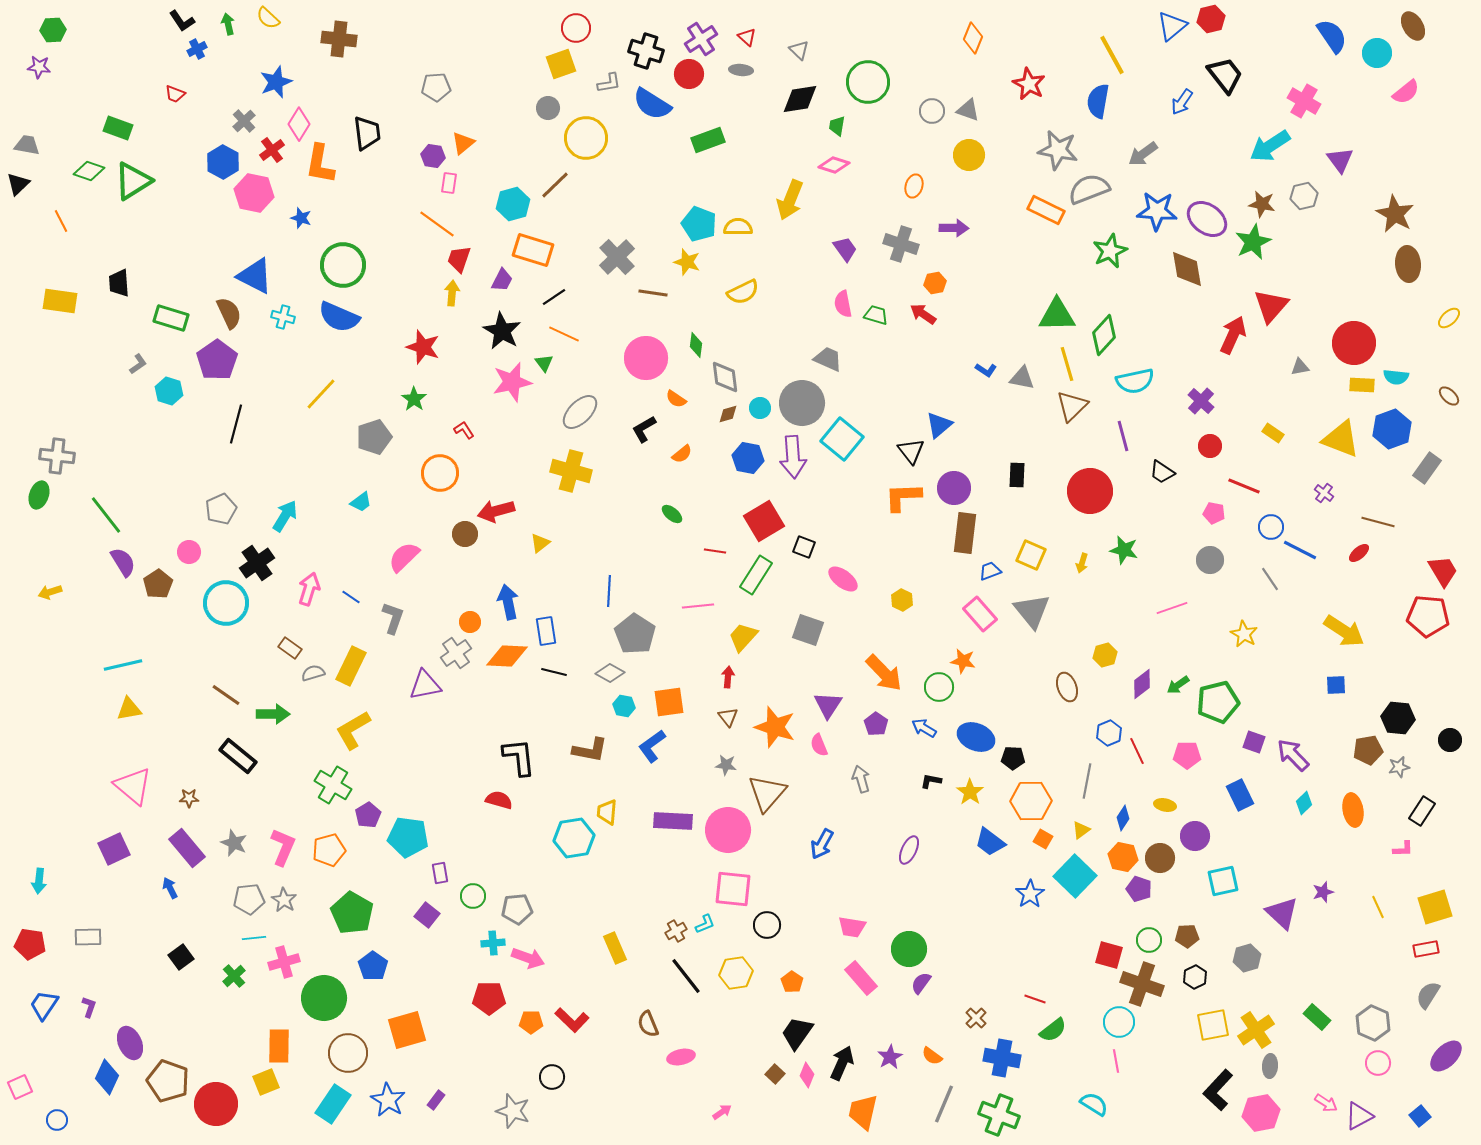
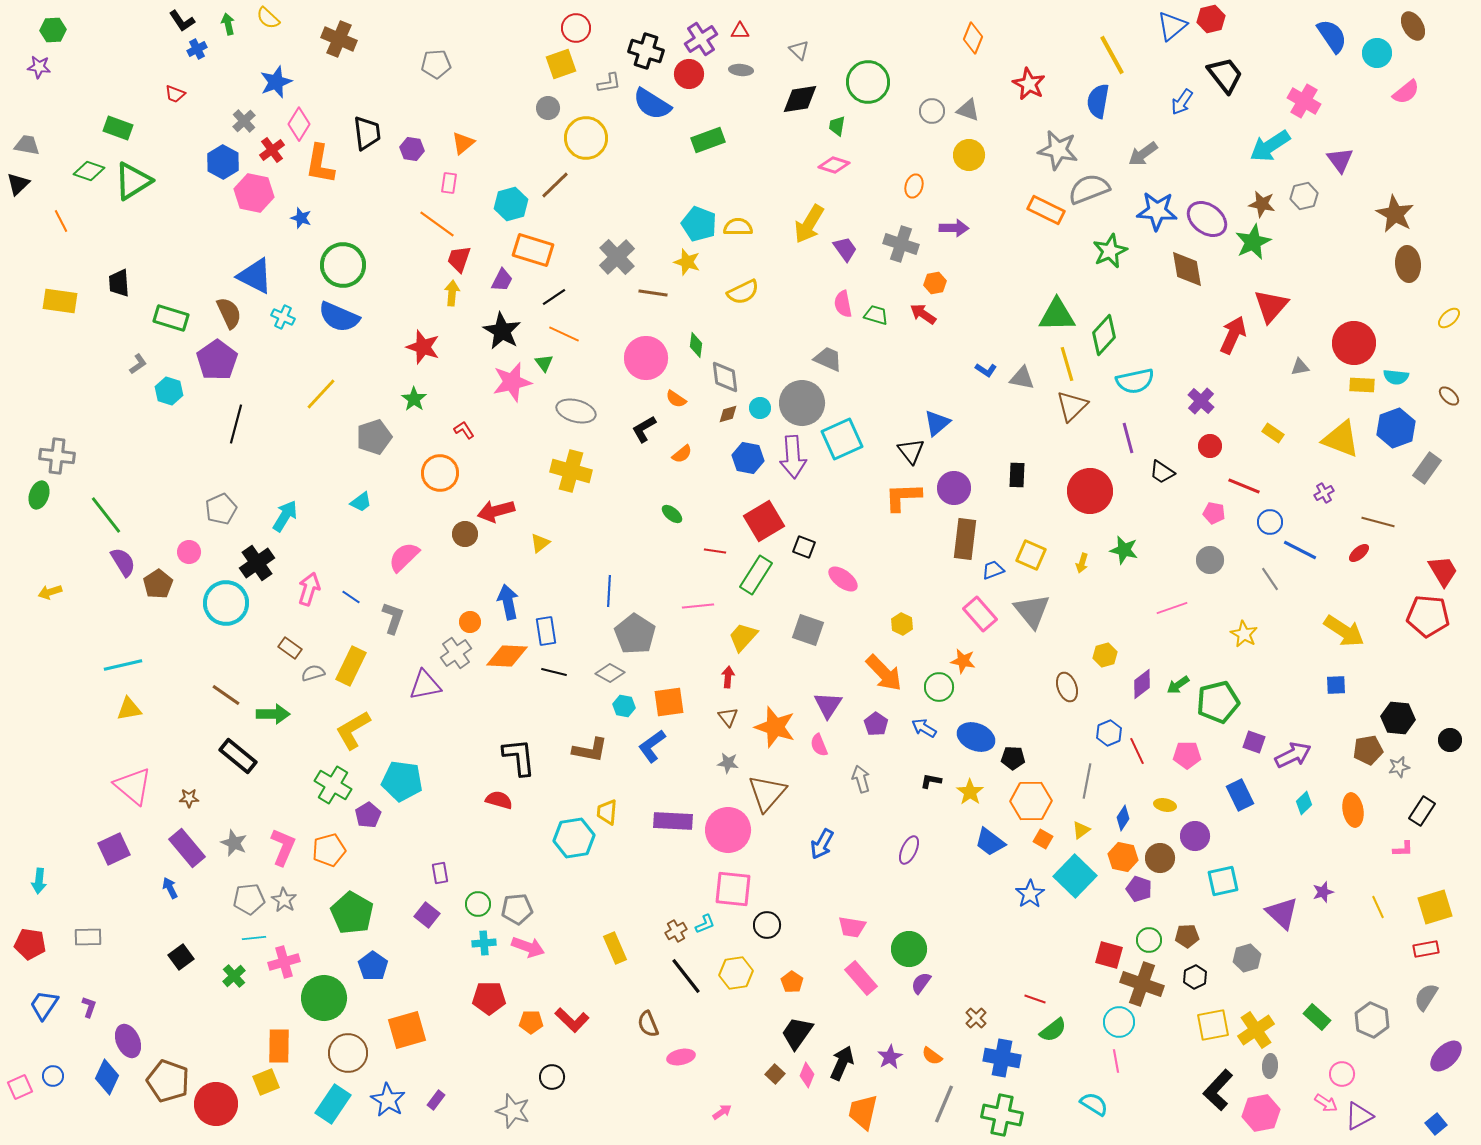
red triangle at (747, 37): moved 7 px left, 6 px up; rotated 42 degrees counterclockwise
brown cross at (339, 39): rotated 16 degrees clockwise
gray pentagon at (436, 87): moved 23 px up
purple hexagon at (433, 156): moved 21 px left, 7 px up
yellow arrow at (790, 200): moved 19 px right, 24 px down; rotated 9 degrees clockwise
cyan hexagon at (513, 204): moved 2 px left
cyan cross at (283, 317): rotated 10 degrees clockwise
gray ellipse at (580, 412): moved 4 px left, 1 px up; rotated 60 degrees clockwise
blue triangle at (939, 425): moved 2 px left, 2 px up
blue hexagon at (1392, 429): moved 4 px right, 1 px up
purple line at (1123, 436): moved 5 px right, 2 px down
cyan square at (842, 439): rotated 27 degrees clockwise
purple cross at (1324, 493): rotated 24 degrees clockwise
blue circle at (1271, 527): moved 1 px left, 5 px up
brown rectangle at (965, 533): moved 6 px down
blue trapezoid at (990, 571): moved 3 px right, 1 px up
yellow hexagon at (902, 600): moved 24 px down
purple arrow at (1293, 755): rotated 108 degrees clockwise
gray star at (726, 765): moved 2 px right, 2 px up
cyan pentagon at (408, 837): moved 6 px left, 56 px up
green circle at (473, 896): moved 5 px right, 8 px down
cyan cross at (493, 943): moved 9 px left
pink arrow at (528, 958): moved 11 px up
gray semicircle at (1428, 995): moved 2 px left, 2 px down
gray hexagon at (1373, 1023): moved 1 px left, 3 px up
purple ellipse at (130, 1043): moved 2 px left, 2 px up
pink circle at (1378, 1063): moved 36 px left, 11 px down
green cross at (999, 1115): moved 3 px right; rotated 9 degrees counterclockwise
blue square at (1420, 1116): moved 16 px right, 8 px down
blue circle at (57, 1120): moved 4 px left, 44 px up
